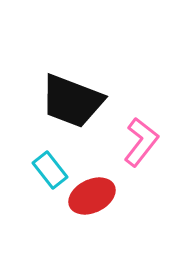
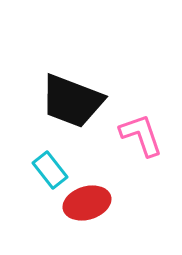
pink L-shape: moved 7 px up; rotated 57 degrees counterclockwise
red ellipse: moved 5 px left, 7 px down; rotated 9 degrees clockwise
